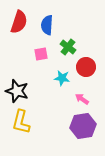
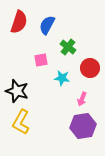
blue semicircle: rotated 24 degrees clockwise
pink square: moved 6 px down
red circle: moved 4 px right, 1 px down
pink arrow: rotated 104 degrees counterclockwise
yellow L-shape: rotated 15 degrees clockwise
